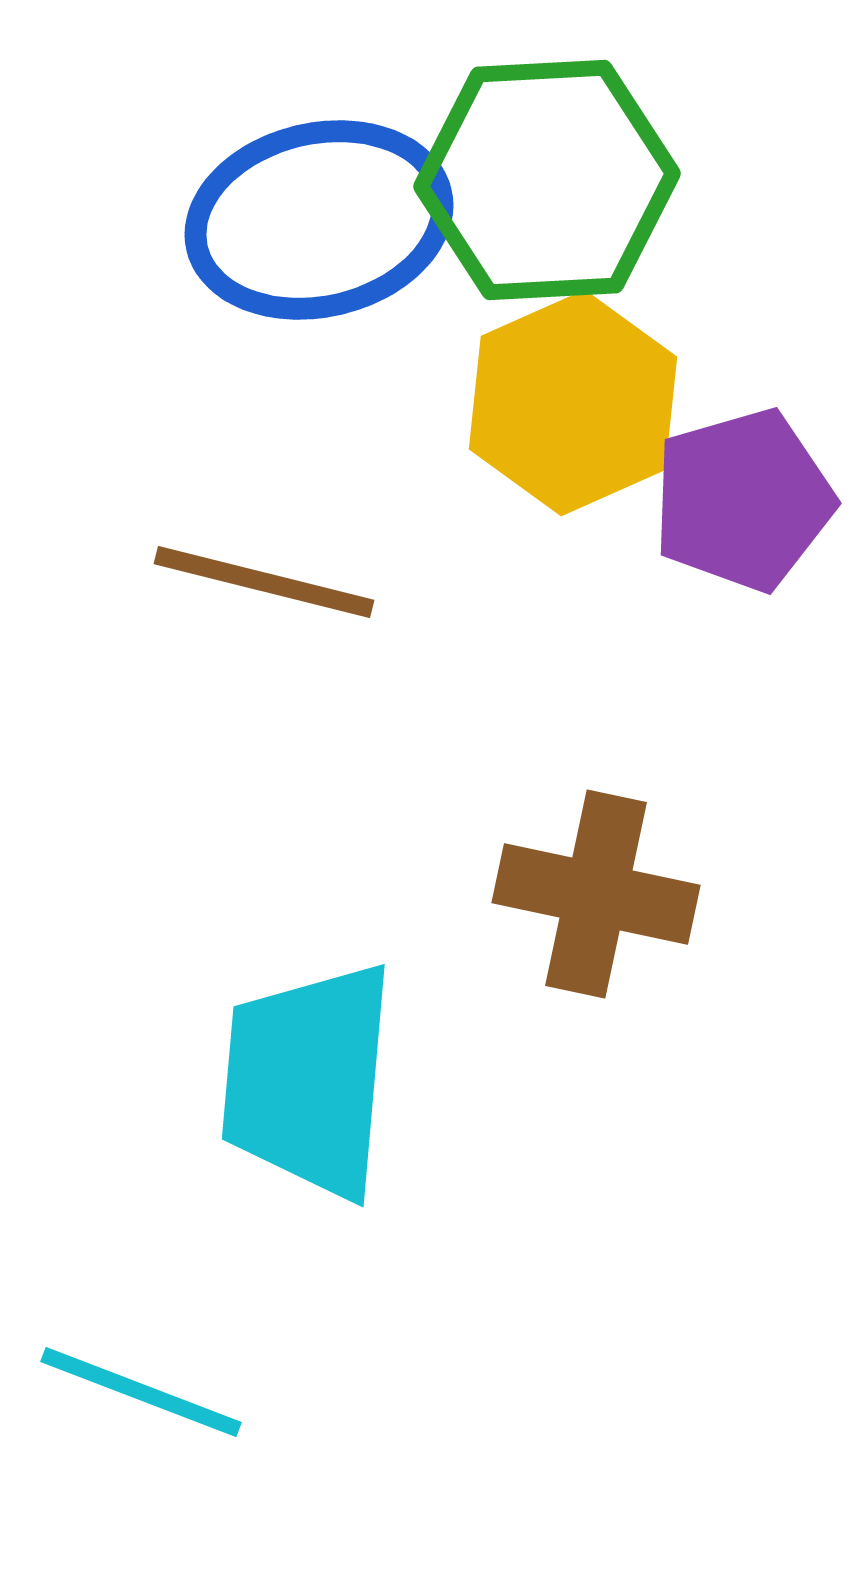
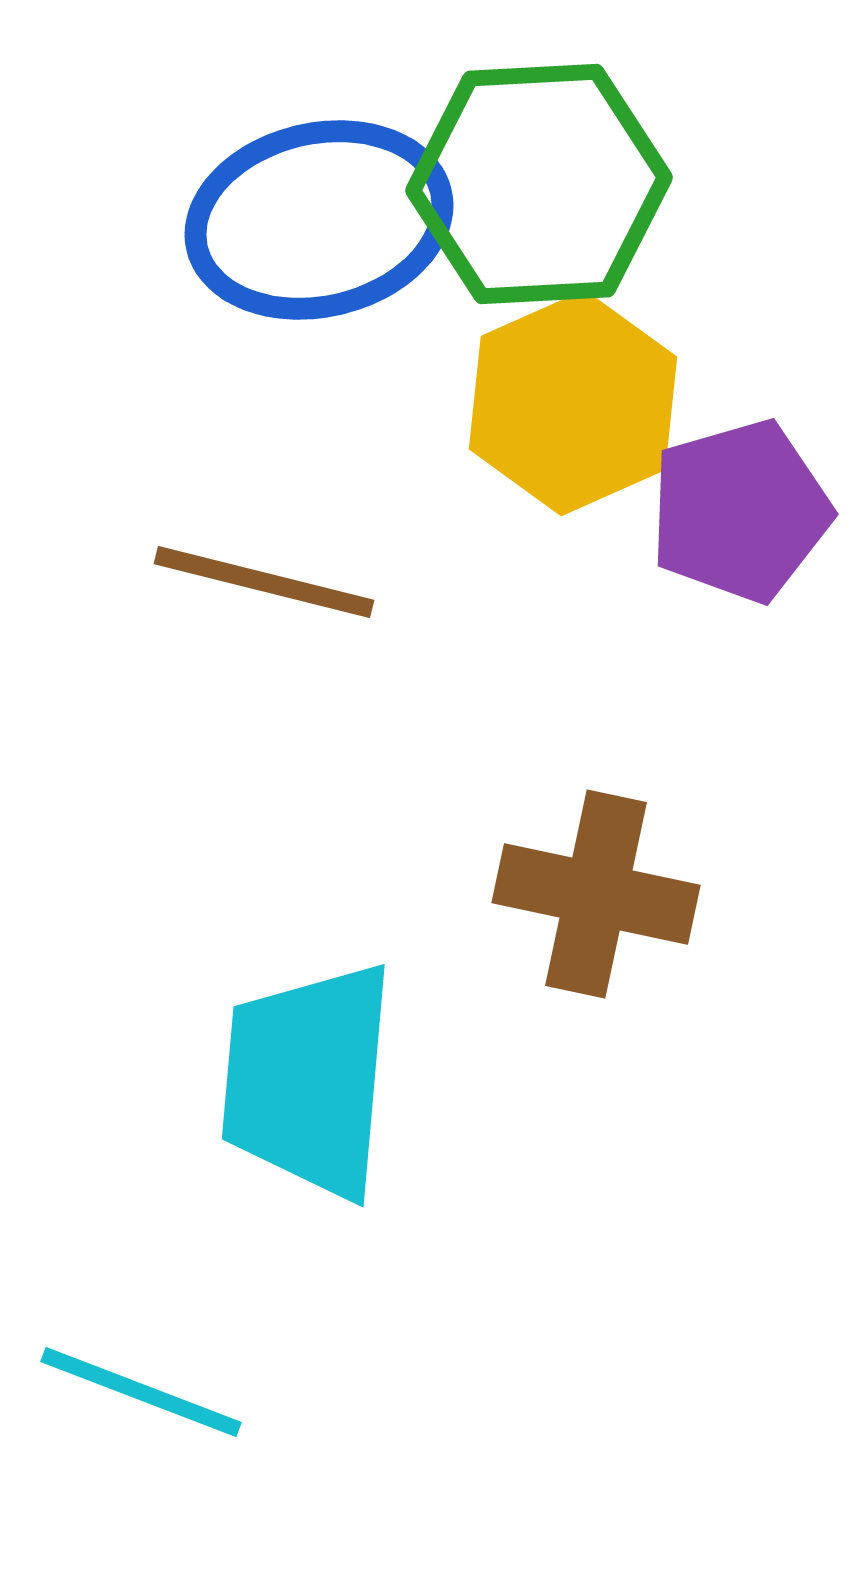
green hexagon: moved 8 px left, 4 px down
purple pentagon: moved 3 px left, 11 px down
